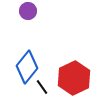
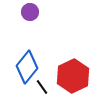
purple circle: moved 2 px right, 1 px down
red hexagon: moved 1 px left, 2 px up
